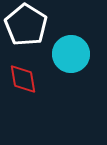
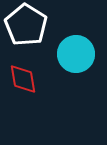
cyan circle: moved 5 px right
